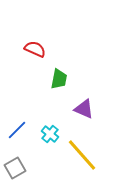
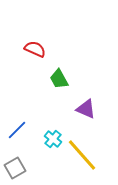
green trapezoid: rotated 140 degrees clockwise
purple triangle: moved 2 px right
cyan cross: moved 3 px right, 5 px down
